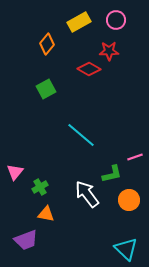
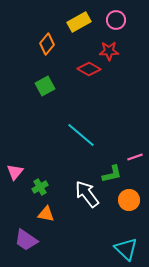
green square: moved 1 px left, 3 px up
purple trapezoid: rotated 55 degrees clockwise
